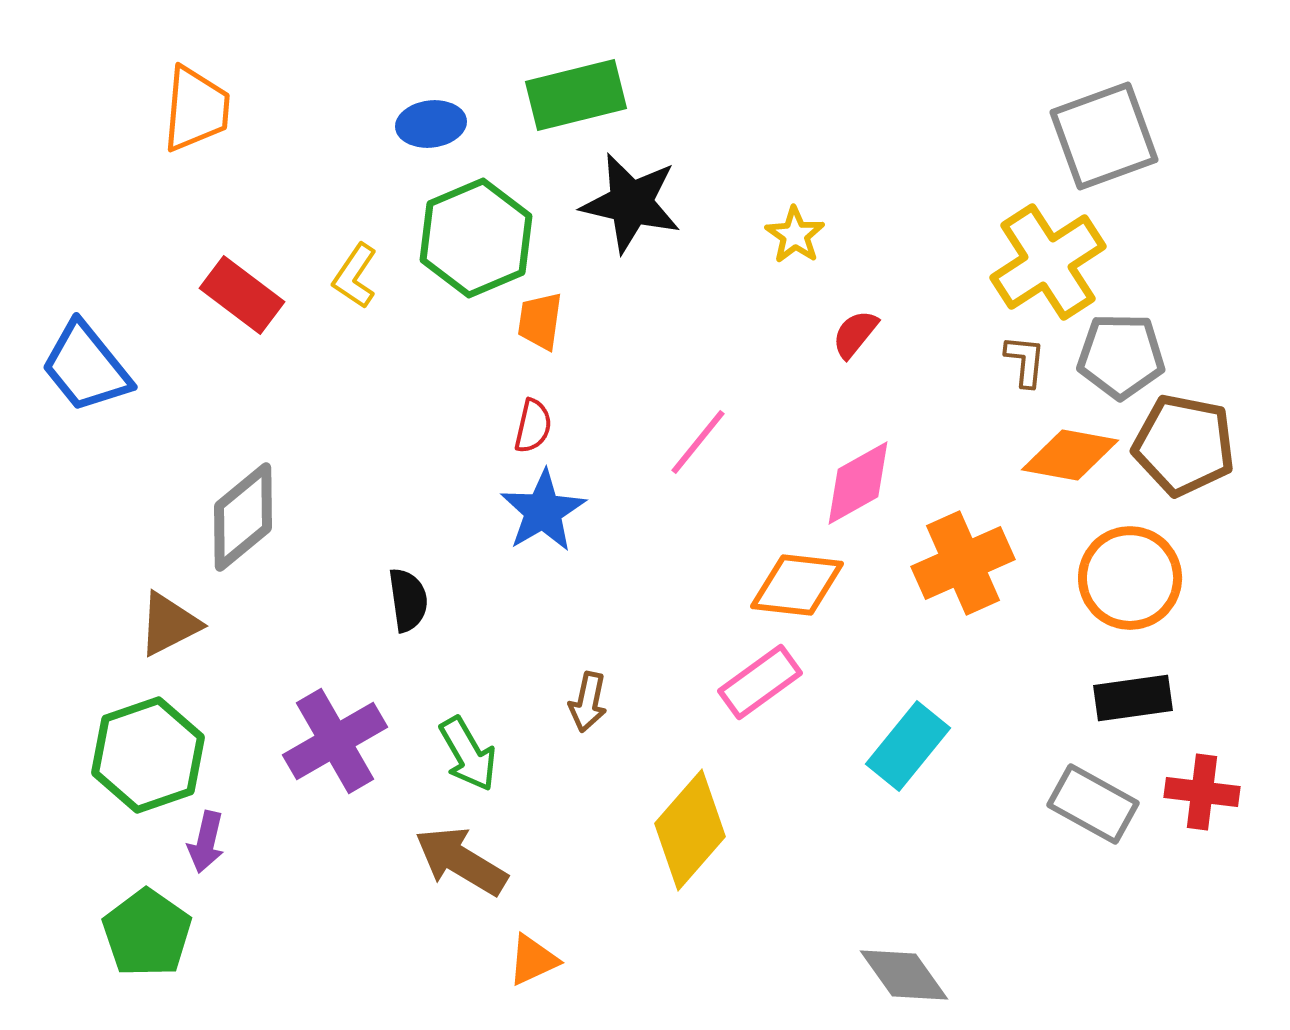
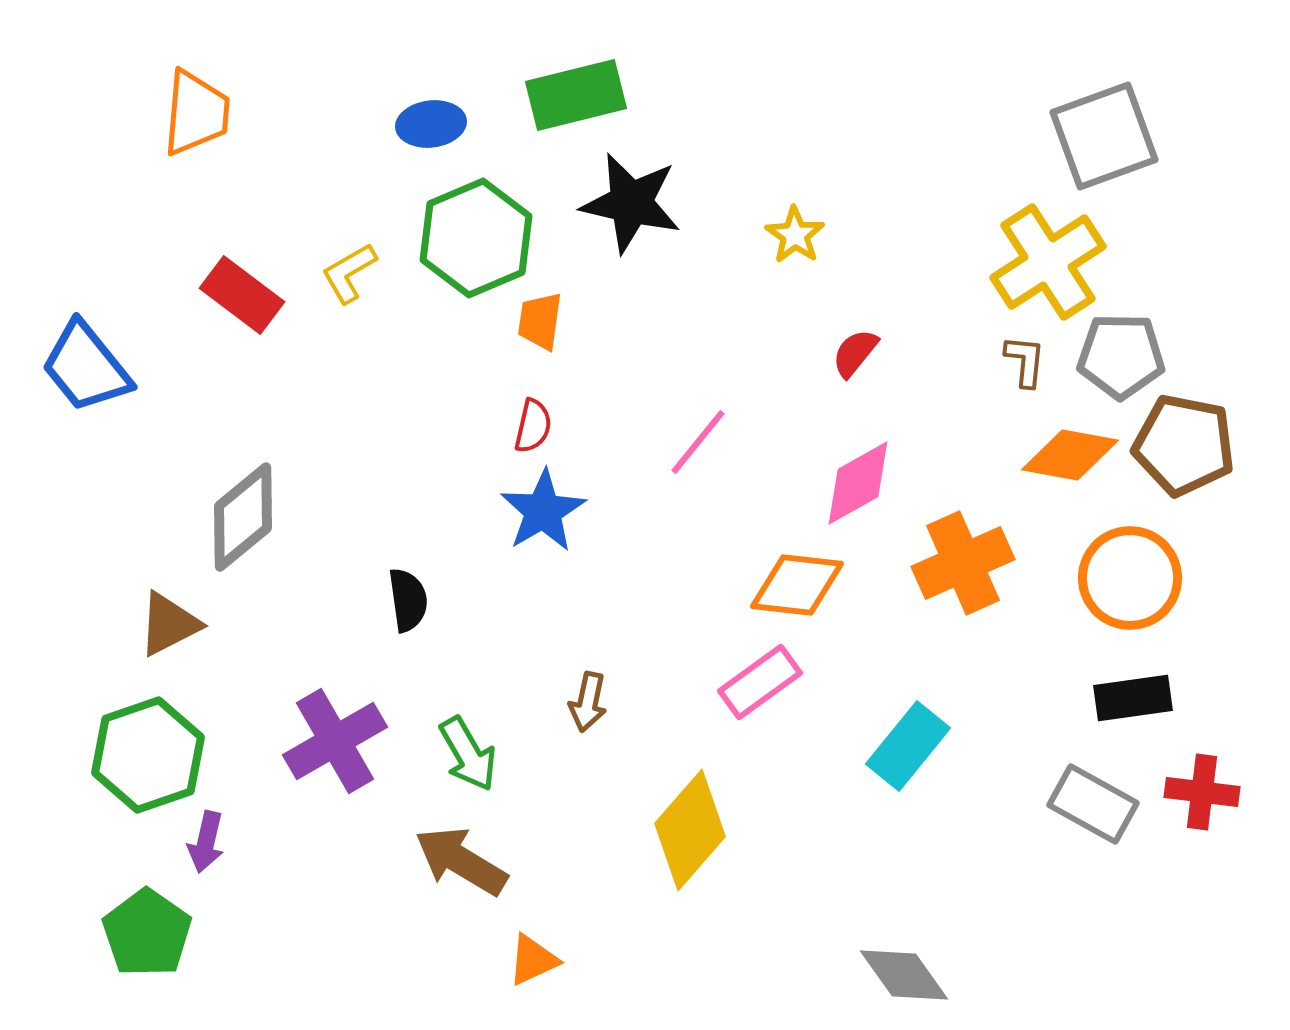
orange trapezoid at (196, 109): moved 4 px down
yellow L-shape at (355, 276): moved 6 px left, 3 px up; rotated 26 degrees clockwise
red semicircle at (855, 334): moved 19 px down
